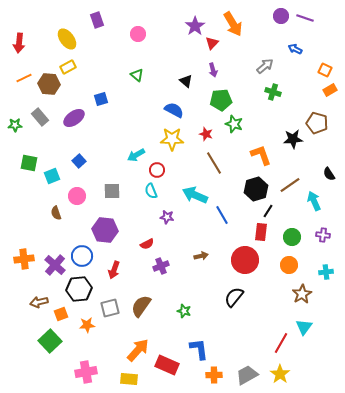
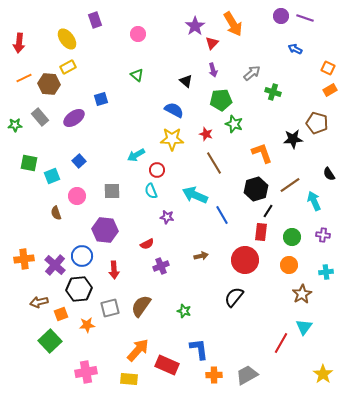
purple rectangle at (97, 20): moved 2 px left
gray arrow at (265, 66): moved 13 px left, 7 px down
orange square at (325, 70): moved 3 px right, 2 px up
orange L-shape at (261, 155): moved 1 px right, 2 px up
red arrow at (114, 270): rotated 24 degrees counterclockwise
yellow star at (280, 374): moved 43 px right
